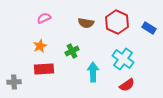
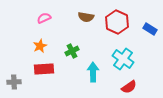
brown semicircle: moved 6 px up
blue rectangle: moved 1 px right, 1 px down
red semicircle: moved 2 px right, 2 px down
